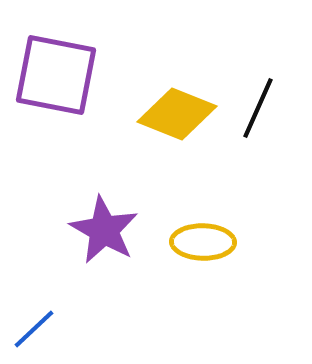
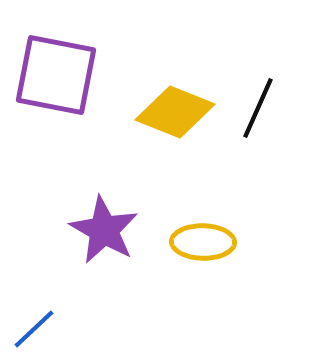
yellow diamond: moved 2 px left, 2 px up
